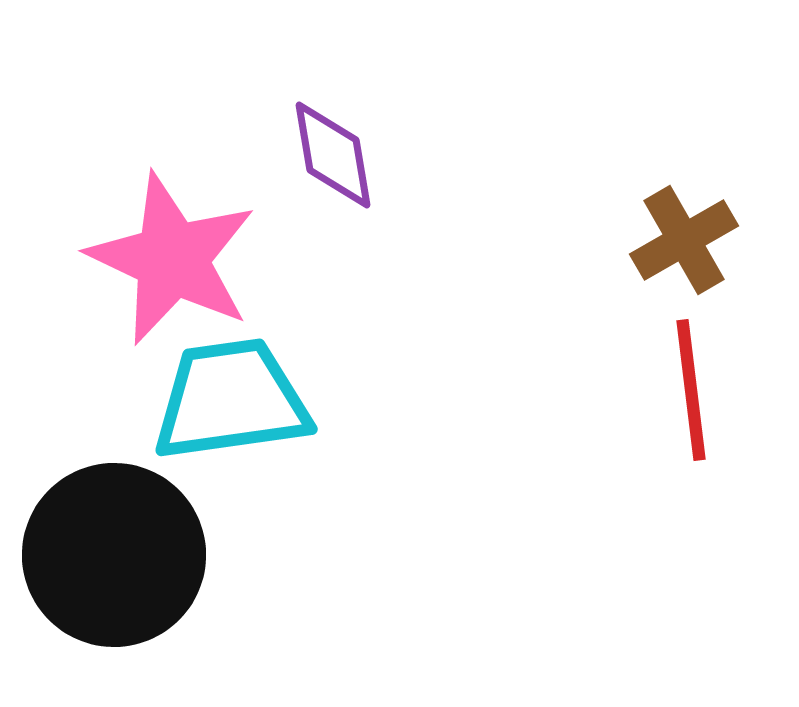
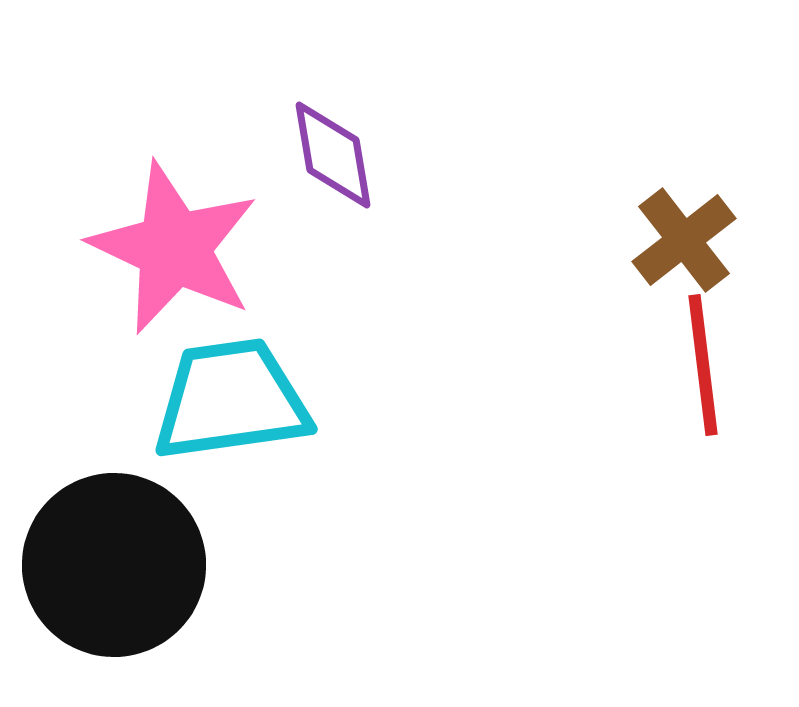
brown cross: rotated 8 degrees counterclockwise
pink star: moved 2 px right, 11 px up
red line: moved 12 px right, 25 px up
black circle: moved 10 px down
